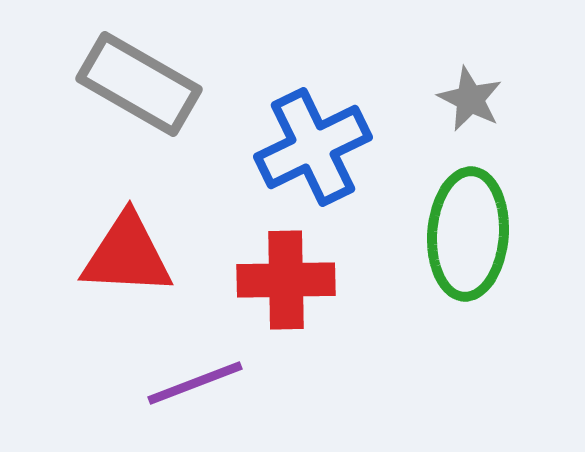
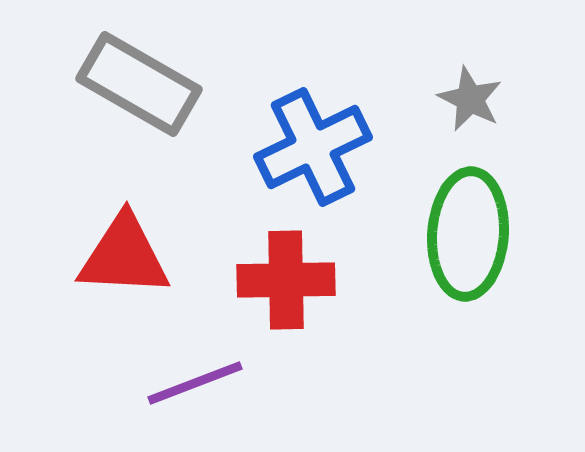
red triangle: moved 3 px left, 1 px down
